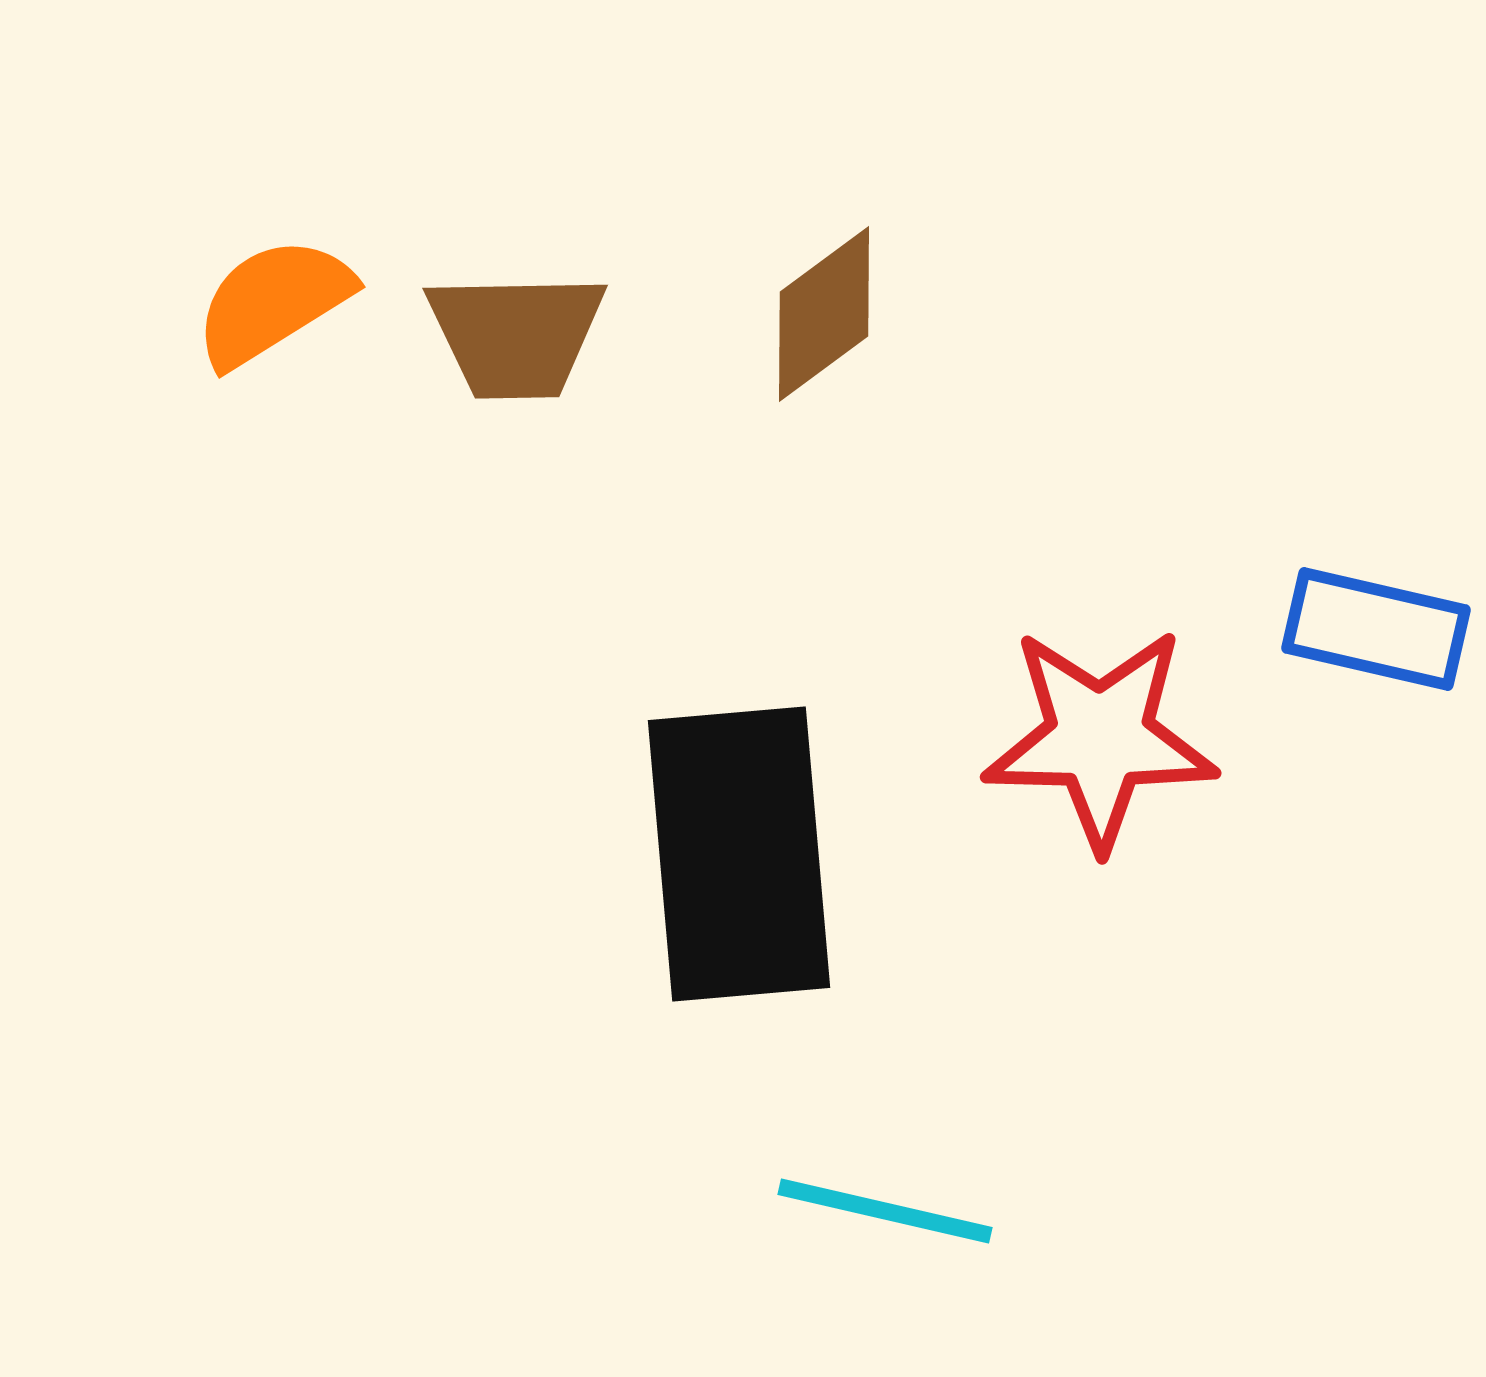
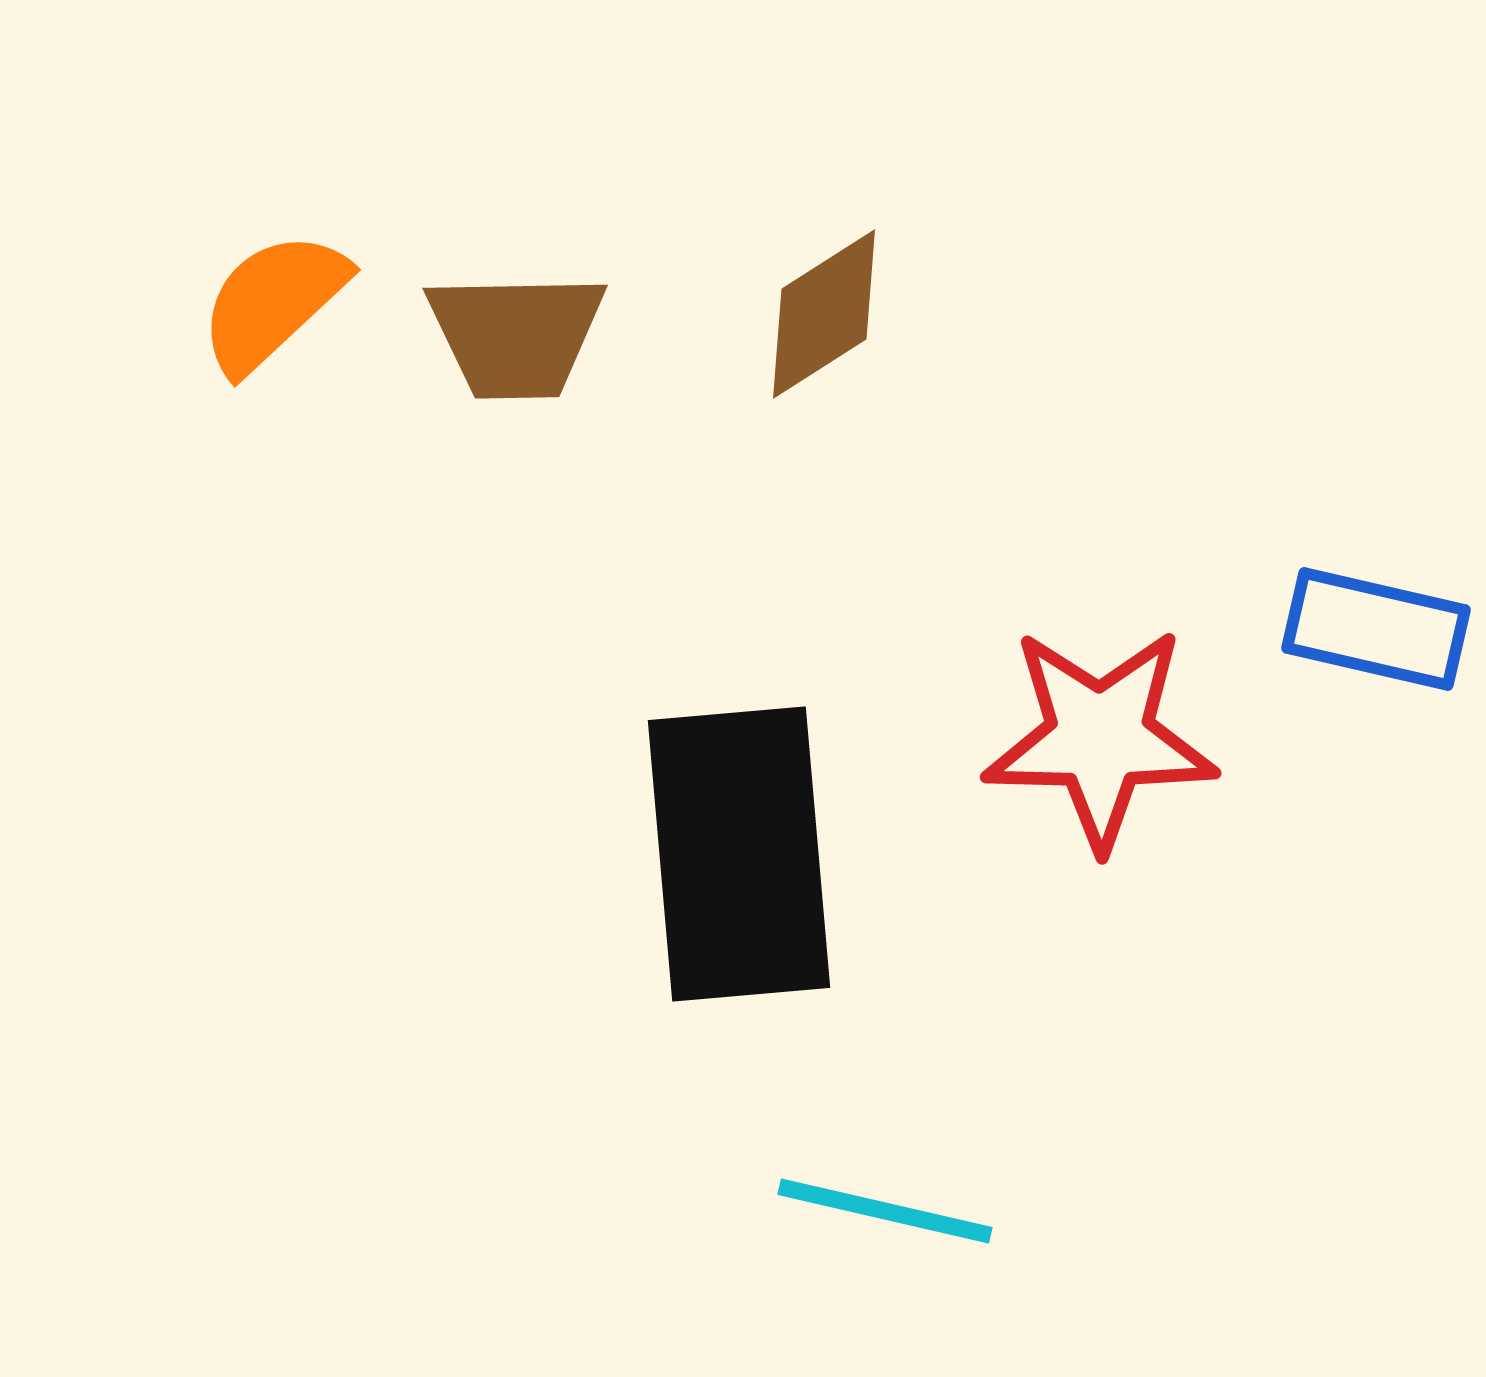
orange semicircle: rotated 11 degrees counterclockwise
brown diamond: rotated 4 degrees clockwise
